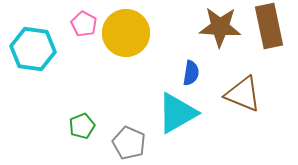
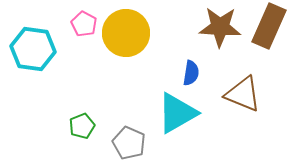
brown rectangle: rotated 36 degrees clockwise
